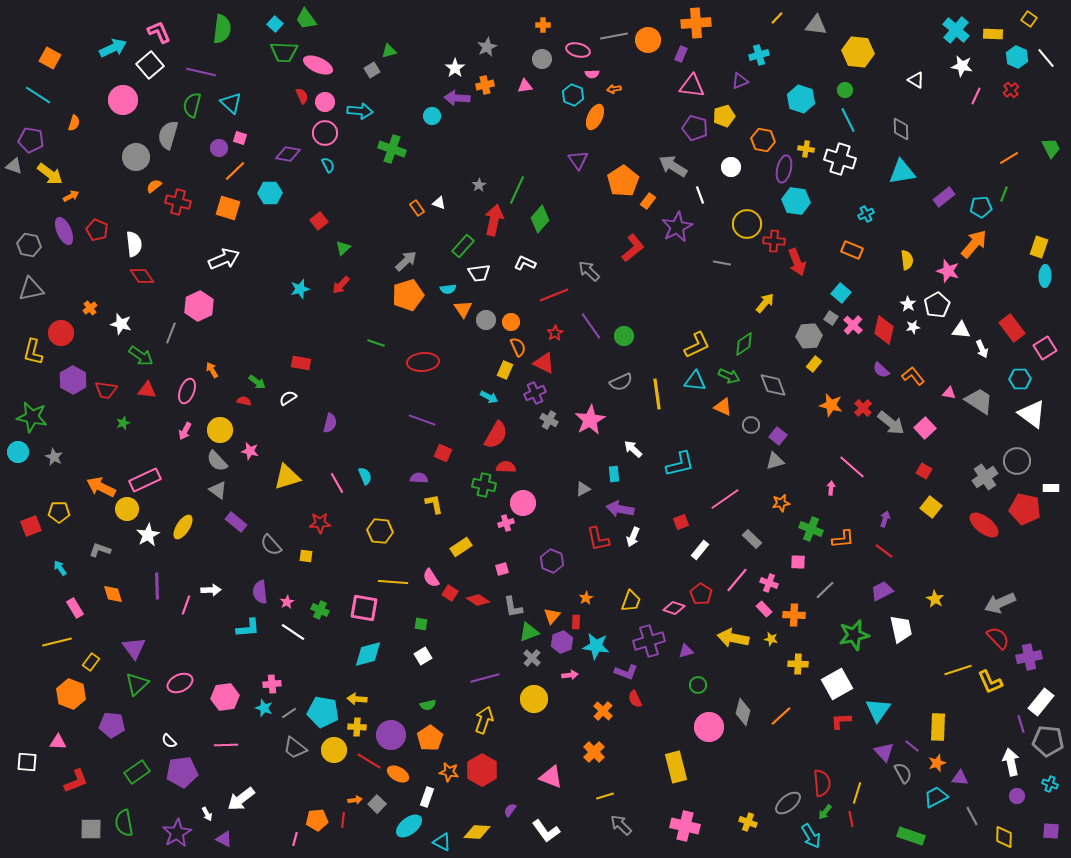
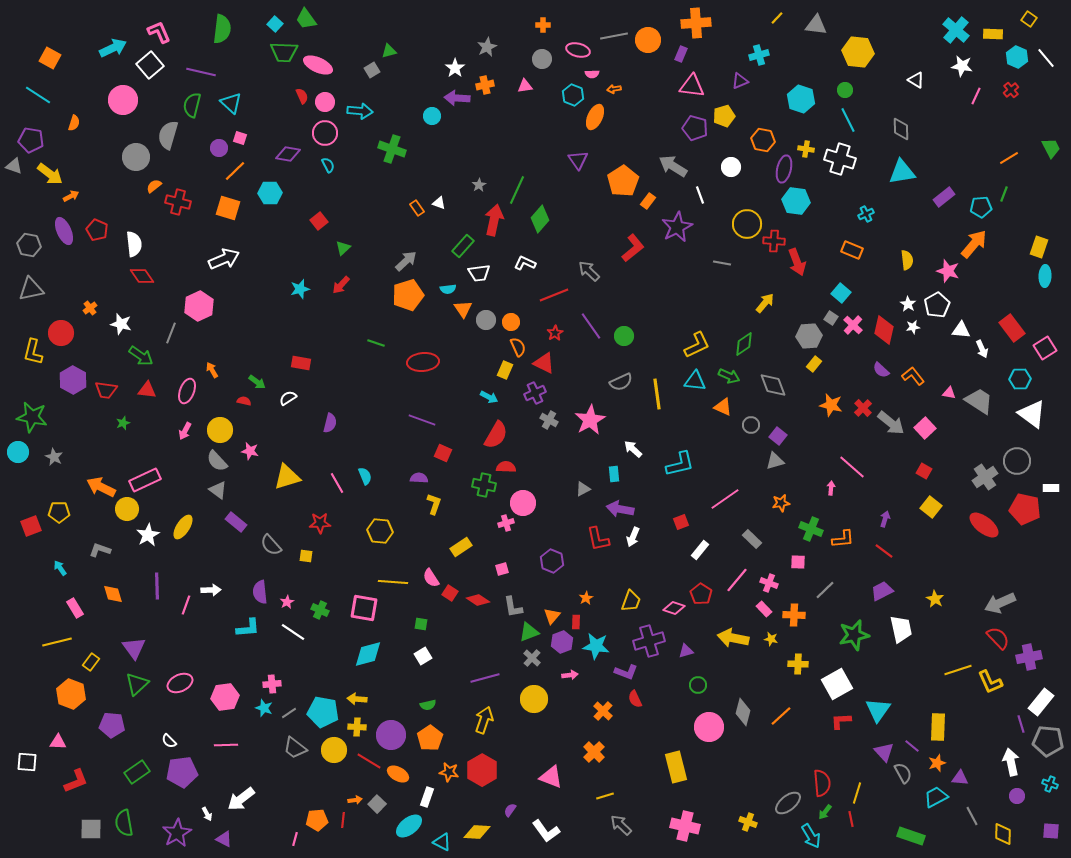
yellow L-shape at (434, 504): rotated 30 degrees clockwise
yellow diamond at (1004, 837): moved 1 px left, 3 px up
